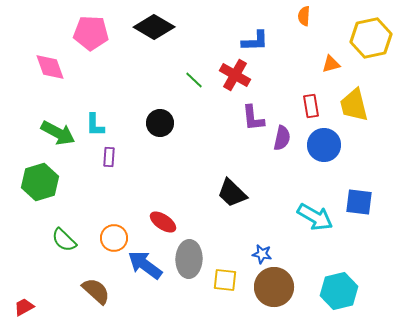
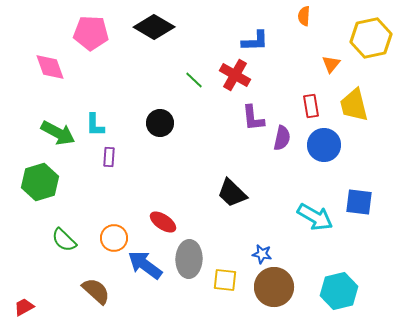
orange triangle: rotated 36 degrees counterclockwise
